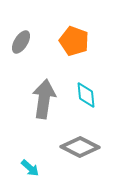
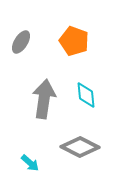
cyan arrow: moved 5 px up
